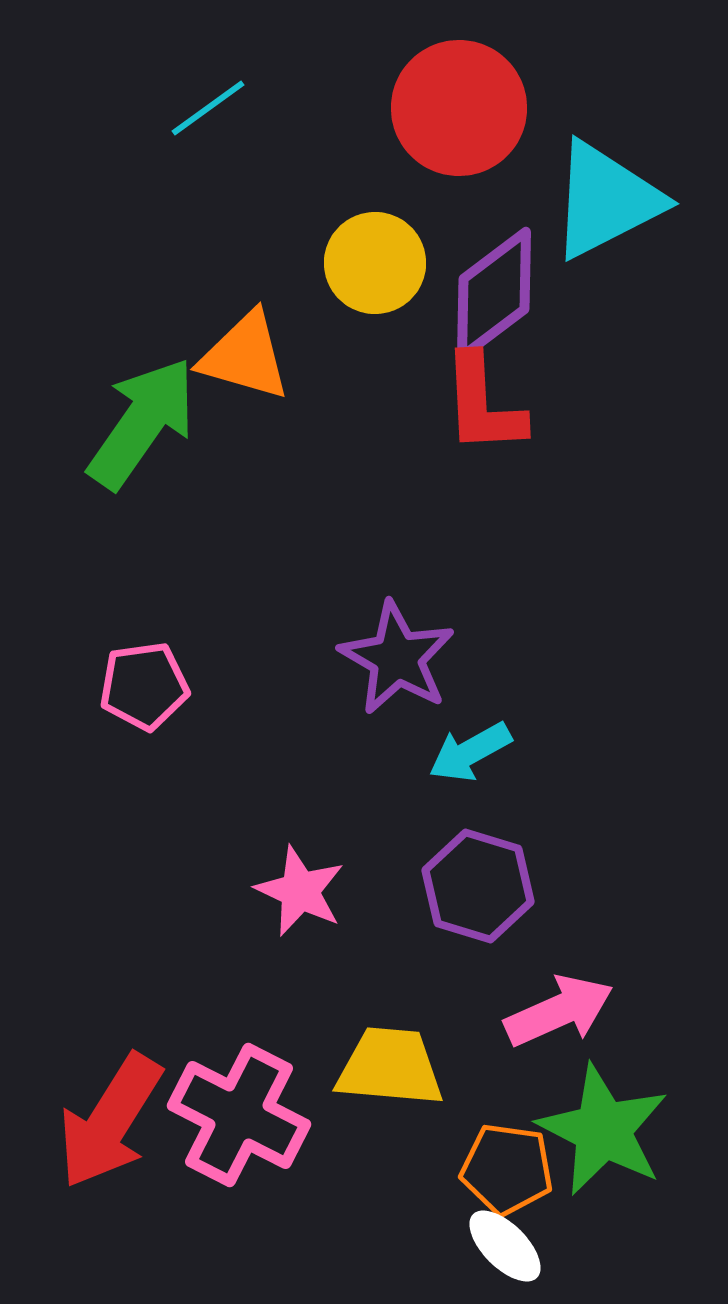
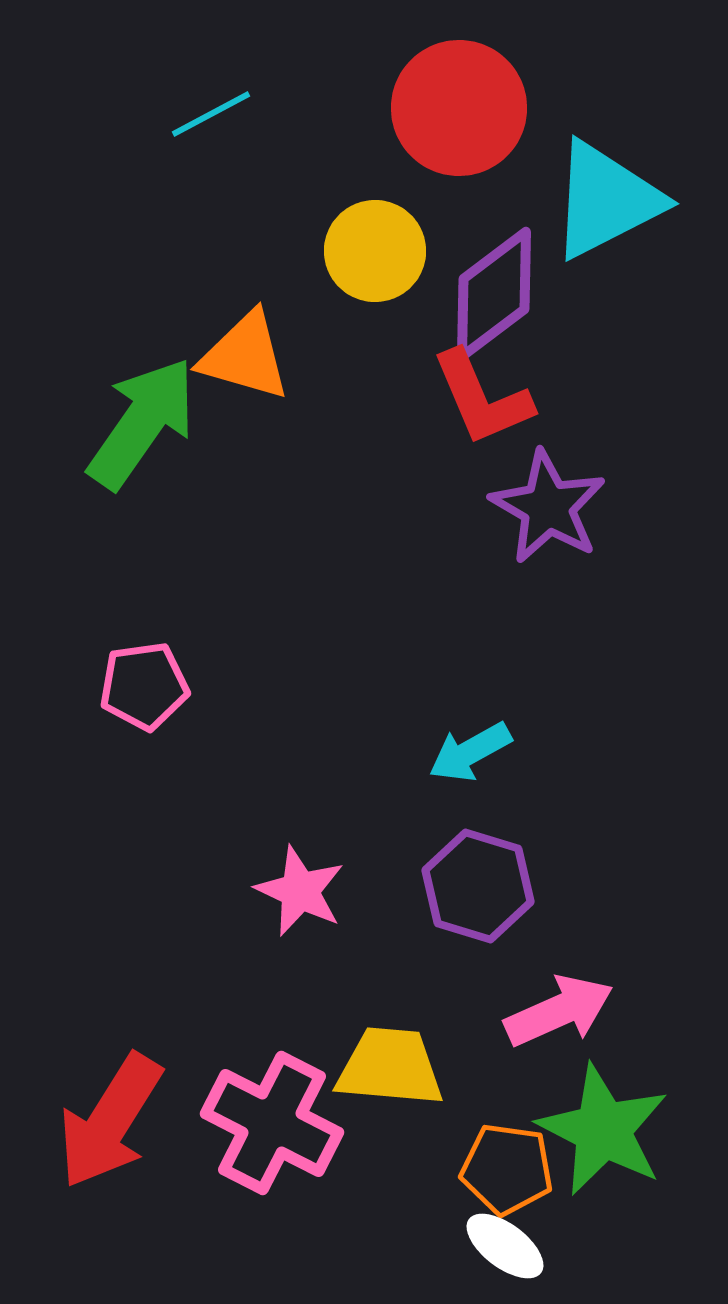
cyan line: moved 3 px right, 6 px down; rotated 8 degrees clockwise
yellow circle: moved 12 px up
red L-shape: moved 1 px left, 6 px up; rotated 20 degrees counterclockwise
purple star: moved 151 px right, 151 px up
pink cross: moved 33 px right, 8 px down
white ellipse: rotated 8 degrees counterclockwise
